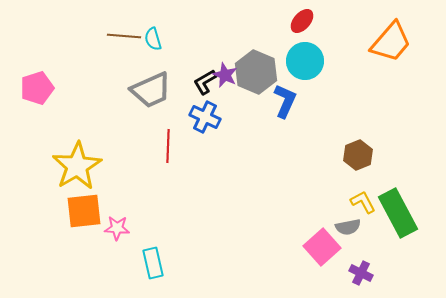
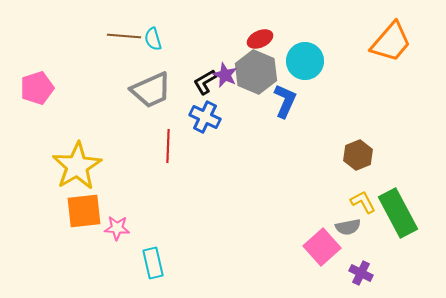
red ellipse: moved 42 px left, 18 px down; rotated 25 degrees clockwise
